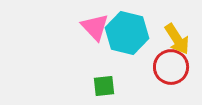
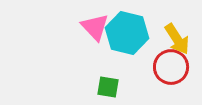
green square: moved 4 px right, 1 px down; rotated 15 degrees clockwise
